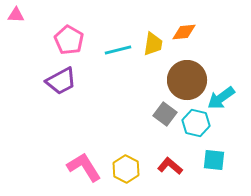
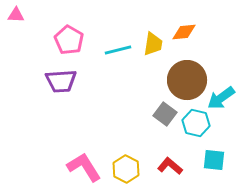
purple trapezoid: rotated 24 degrees clockwise
